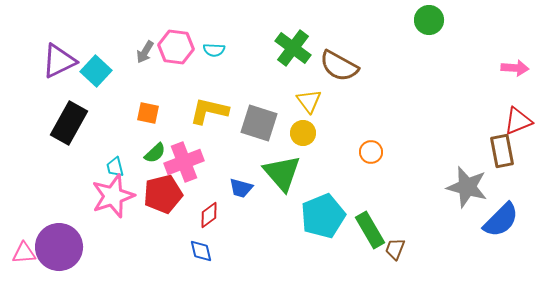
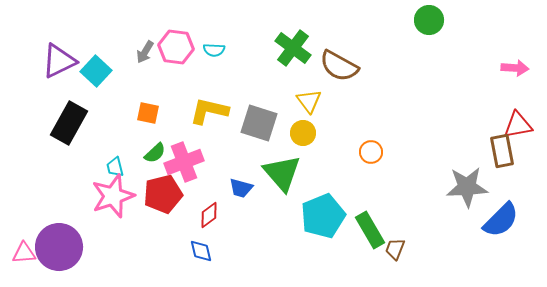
red triangle: moved 4 px down; rotated 12 degrees clockwise
gray star: rotated 18 degrees counterclockwise
